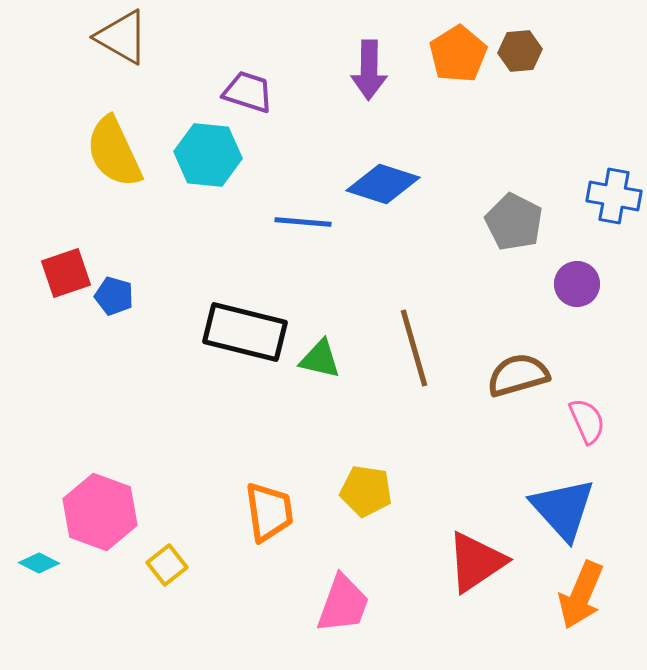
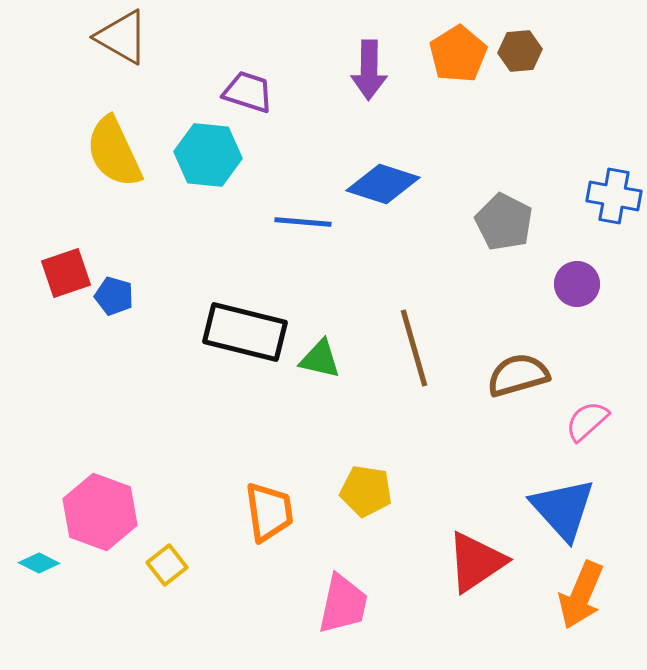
gray pentagon: moved 10 px left
pink semicircle: rotated 108 degrees counterclockwise
pink trapezoid: rotated 8 degrees counterclockwise
